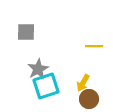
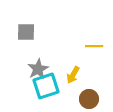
yellow arrow: moved 10 px left, 8 px up
